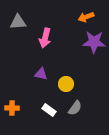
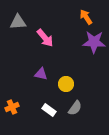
orange arrow: rotated 77 degrees clockwise
pink arrow: rotated 54 degrees counterclockwise
orange cross: moved 1 px up; rotated 24 degrees counterclockwise
